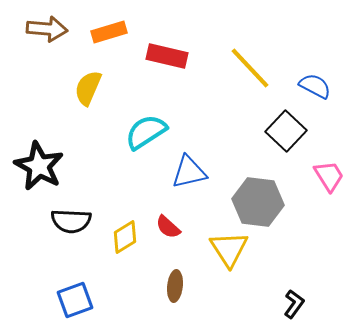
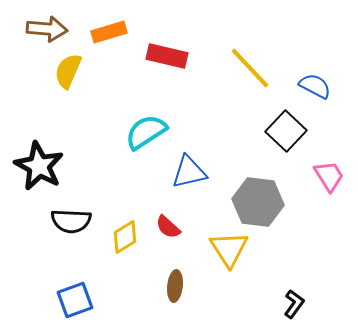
yellow semicircle: moved 20 px left, 17 px up
